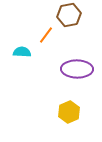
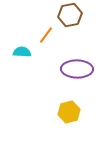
brown hexagon: moved 1 px right
yellow hexagon: rotated 10 degrees clockwise
